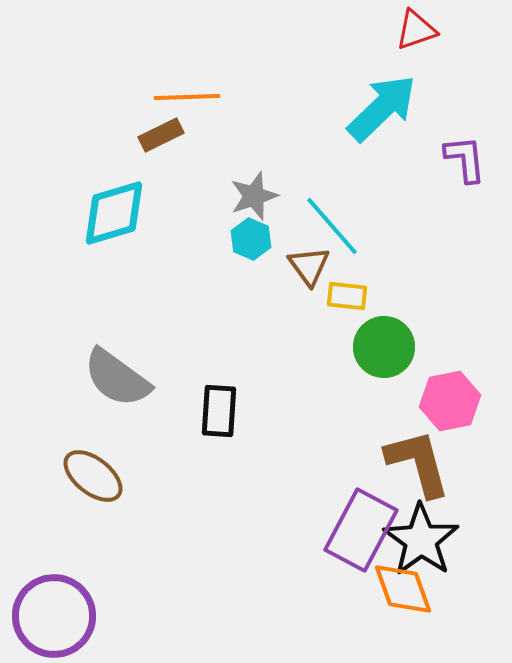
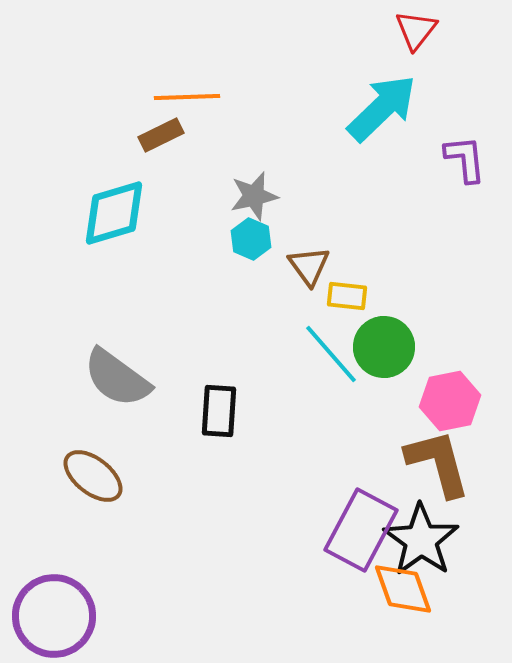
red triangle: rotated 33 degrees counterclockwise
gray star: rotated 6 degrees clockwise
cyan line: moved 1 px left, 128 px down
brown L-shape: moved 20 px right
